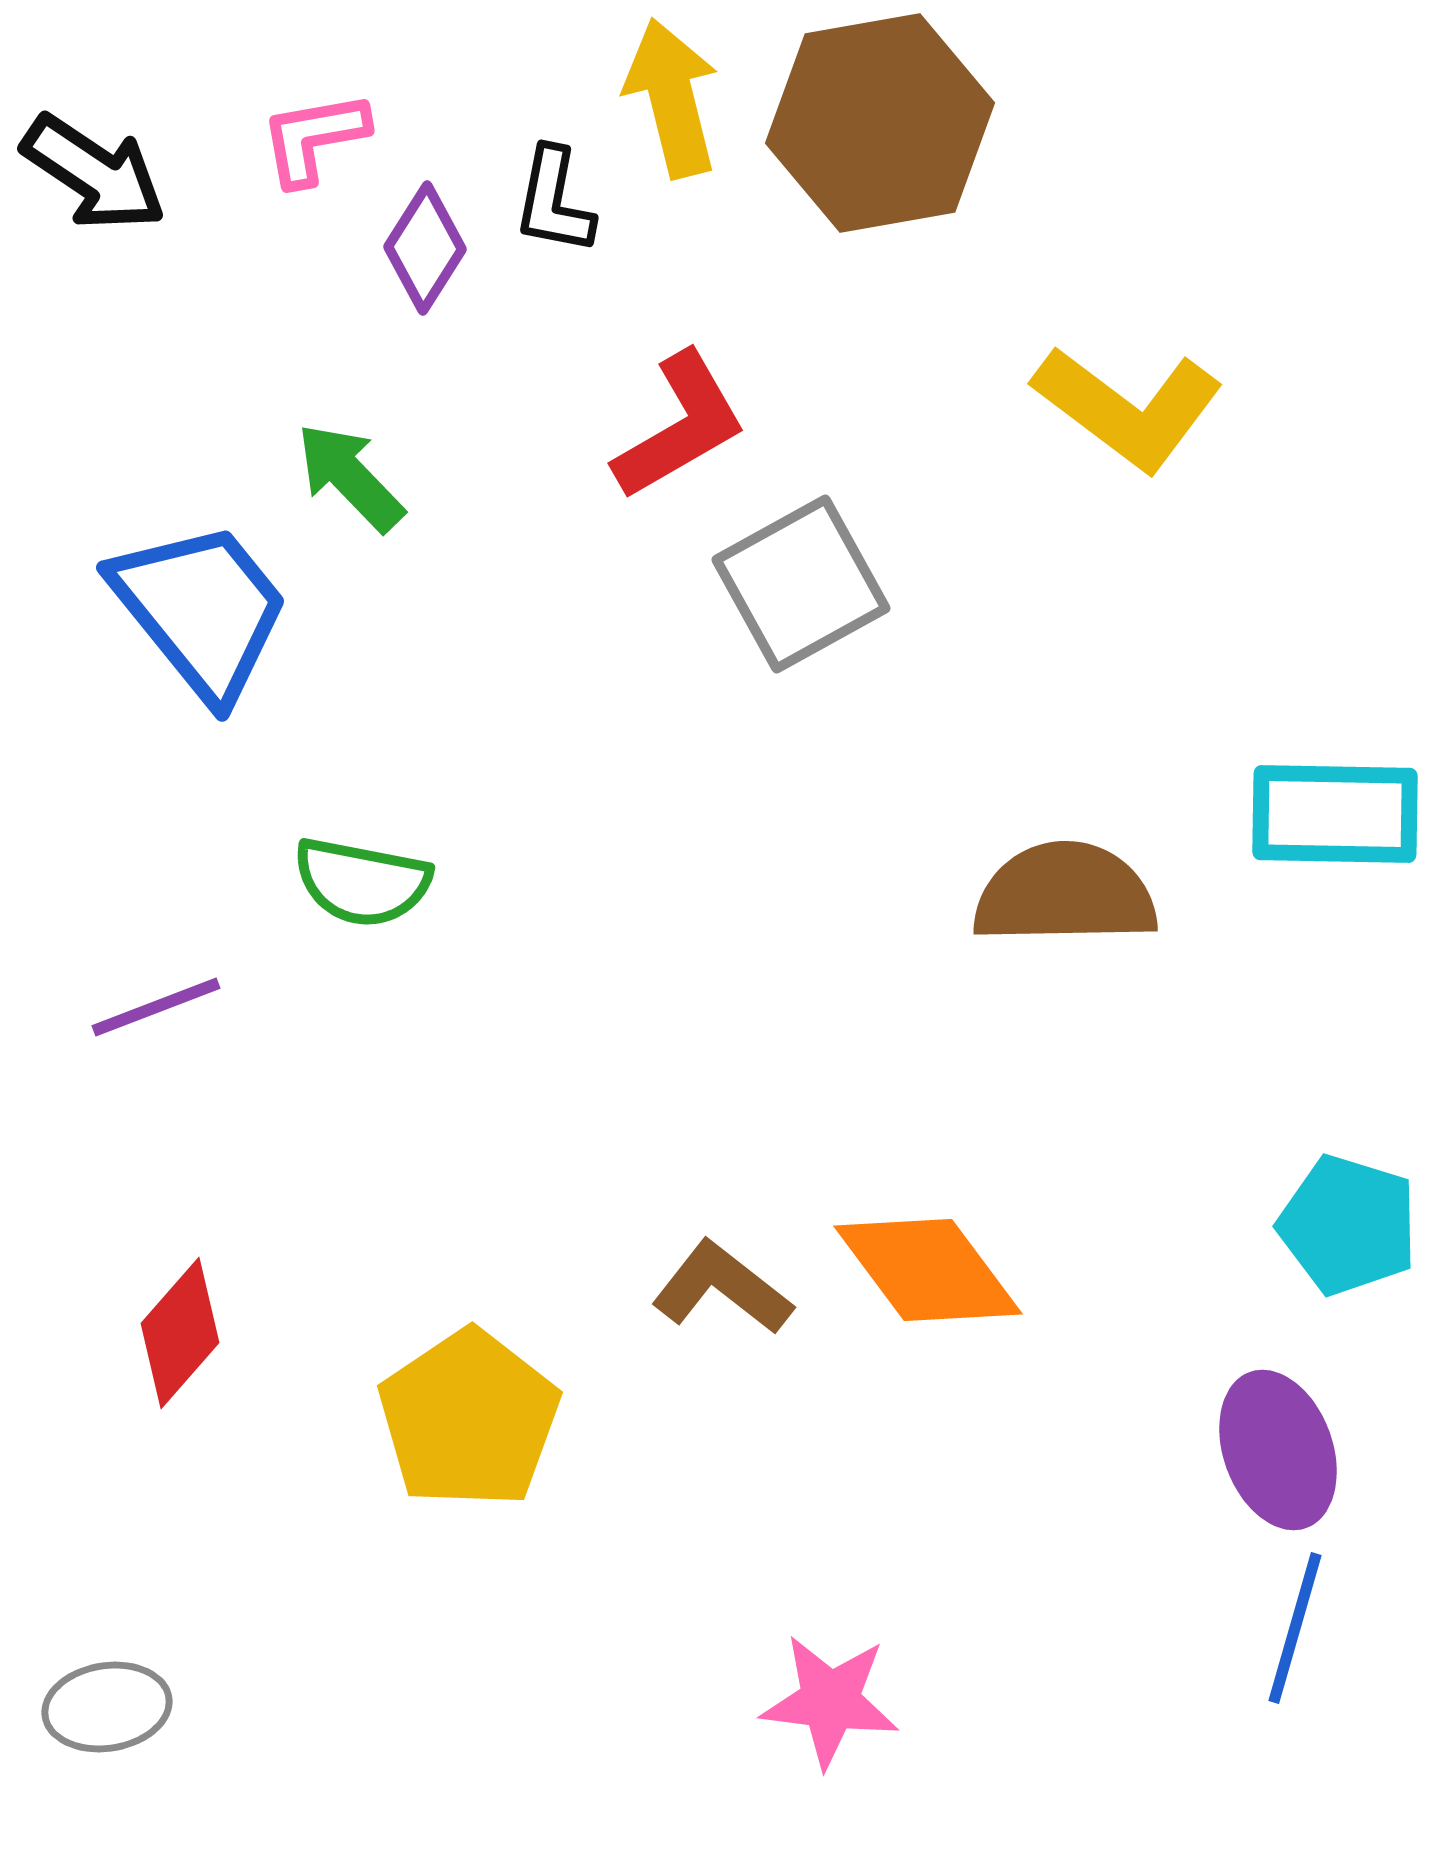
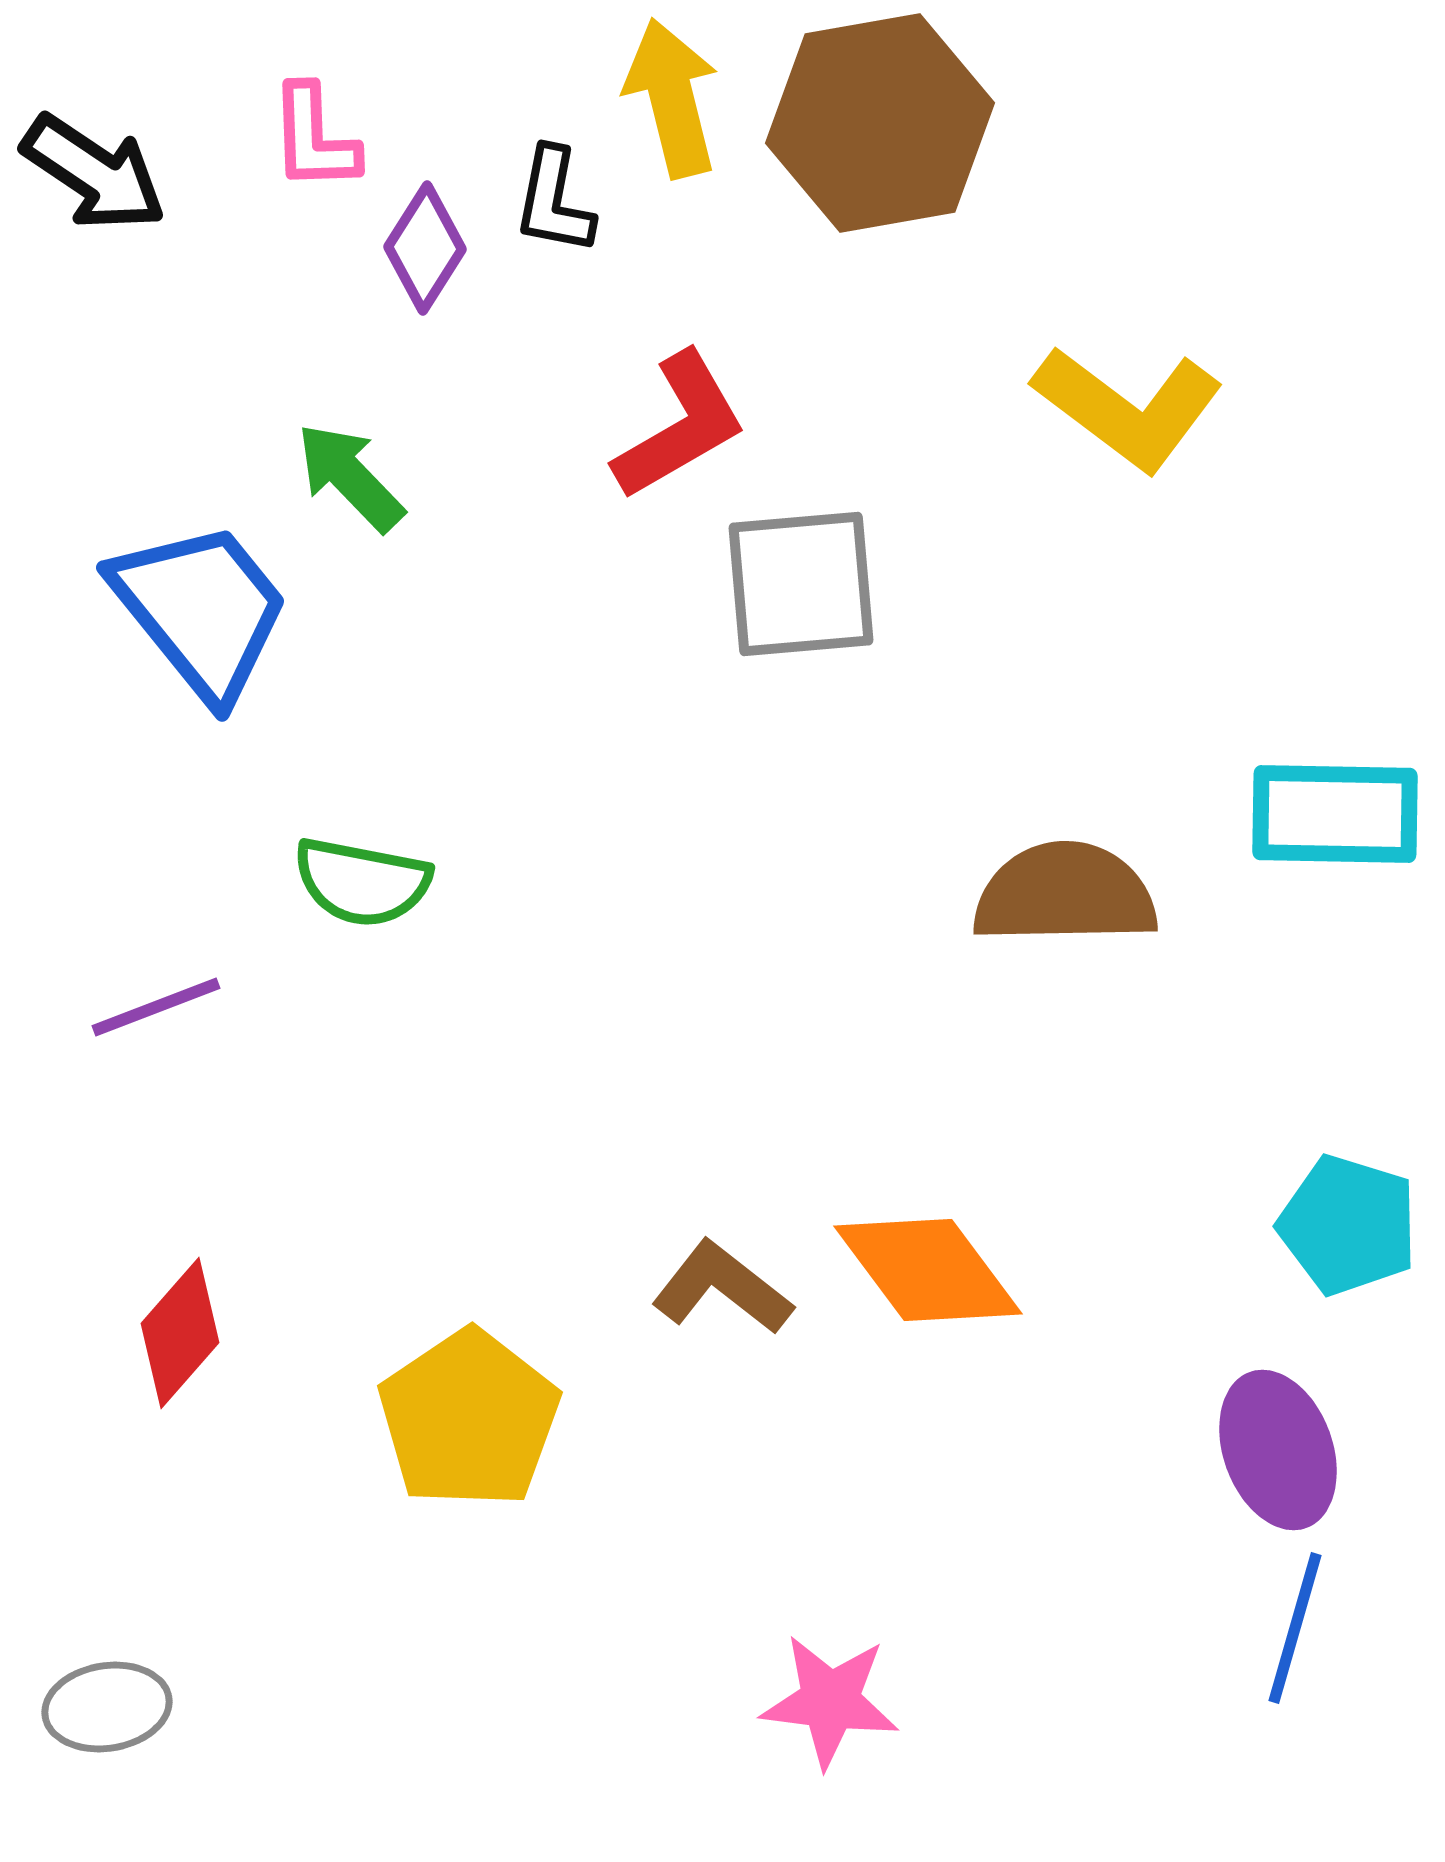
pink L-shape: rotated 82 degrees counterclockwise
gray square: rotated 24 degrees clockwise
